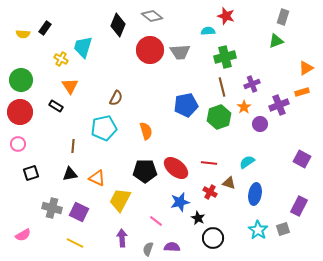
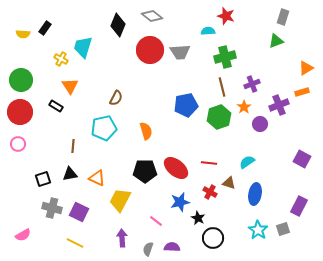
black square at (31, 173): moved 12 px right, 6 px down
